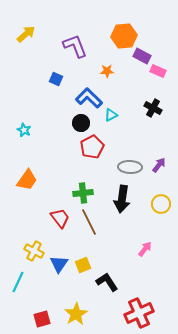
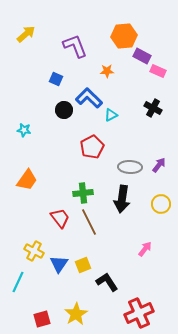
black circle: moved 17 px left, 13 px up
cyan star: rotated 16 degrees counterclockwise
